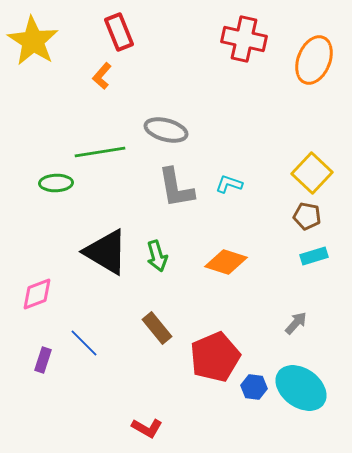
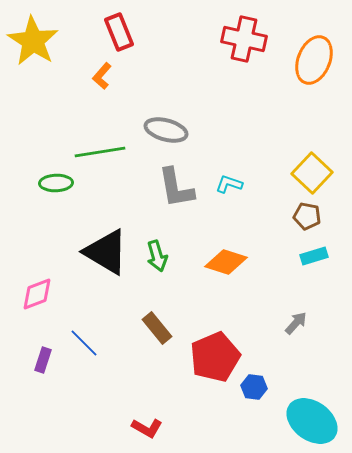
cyan ellipse: moved 11 px right, 33 px down
